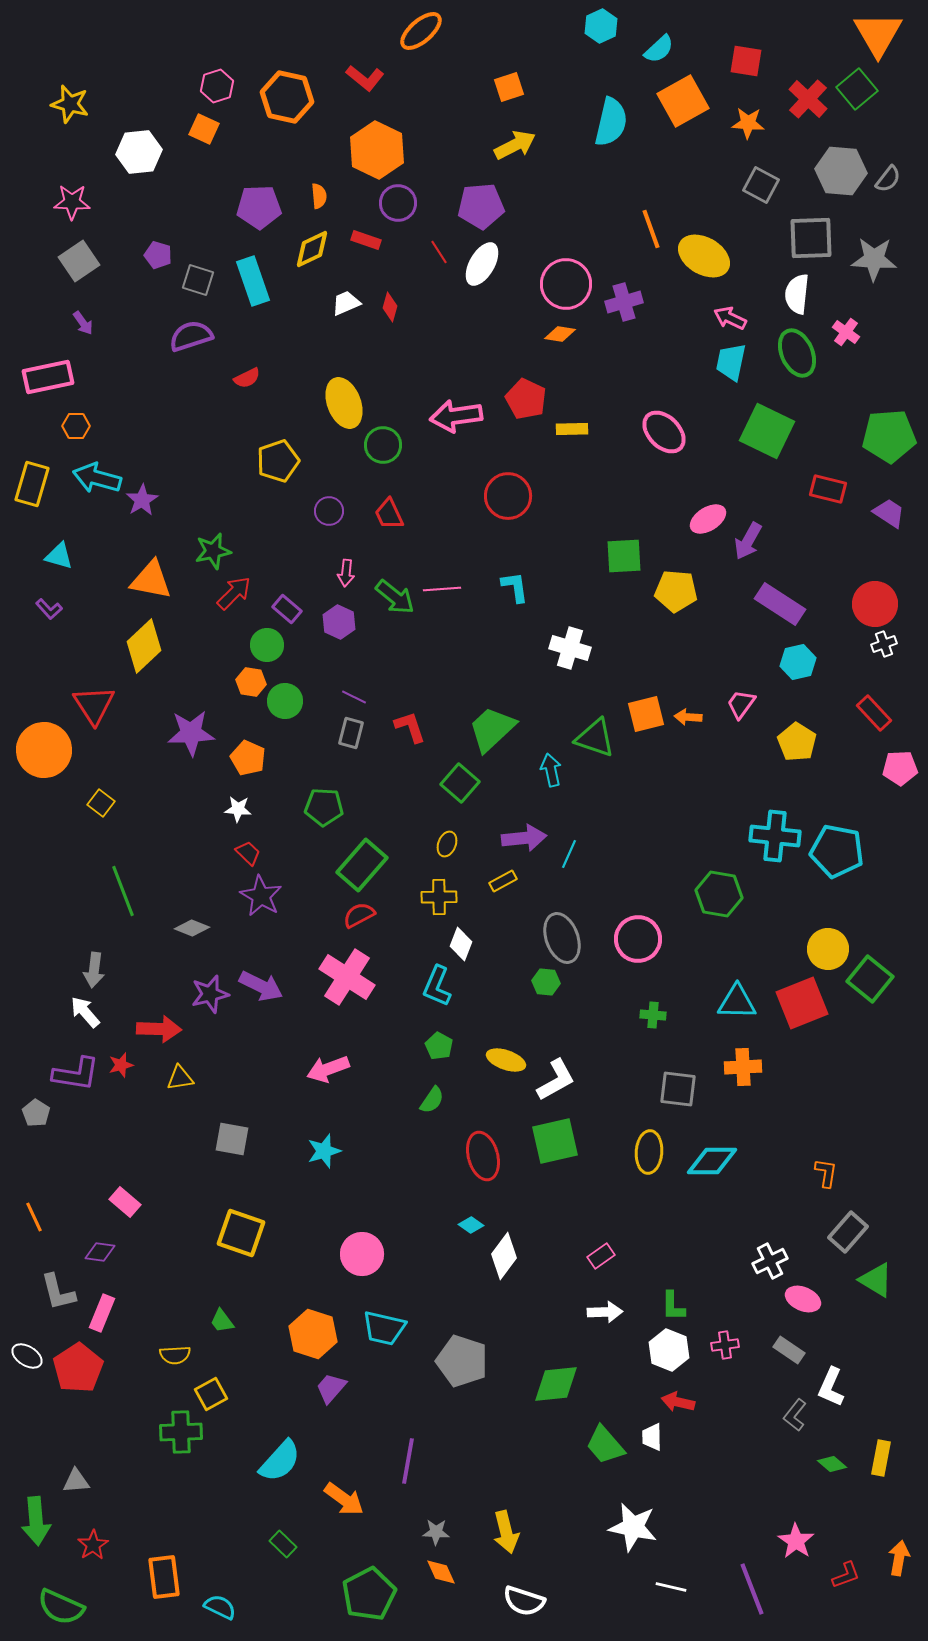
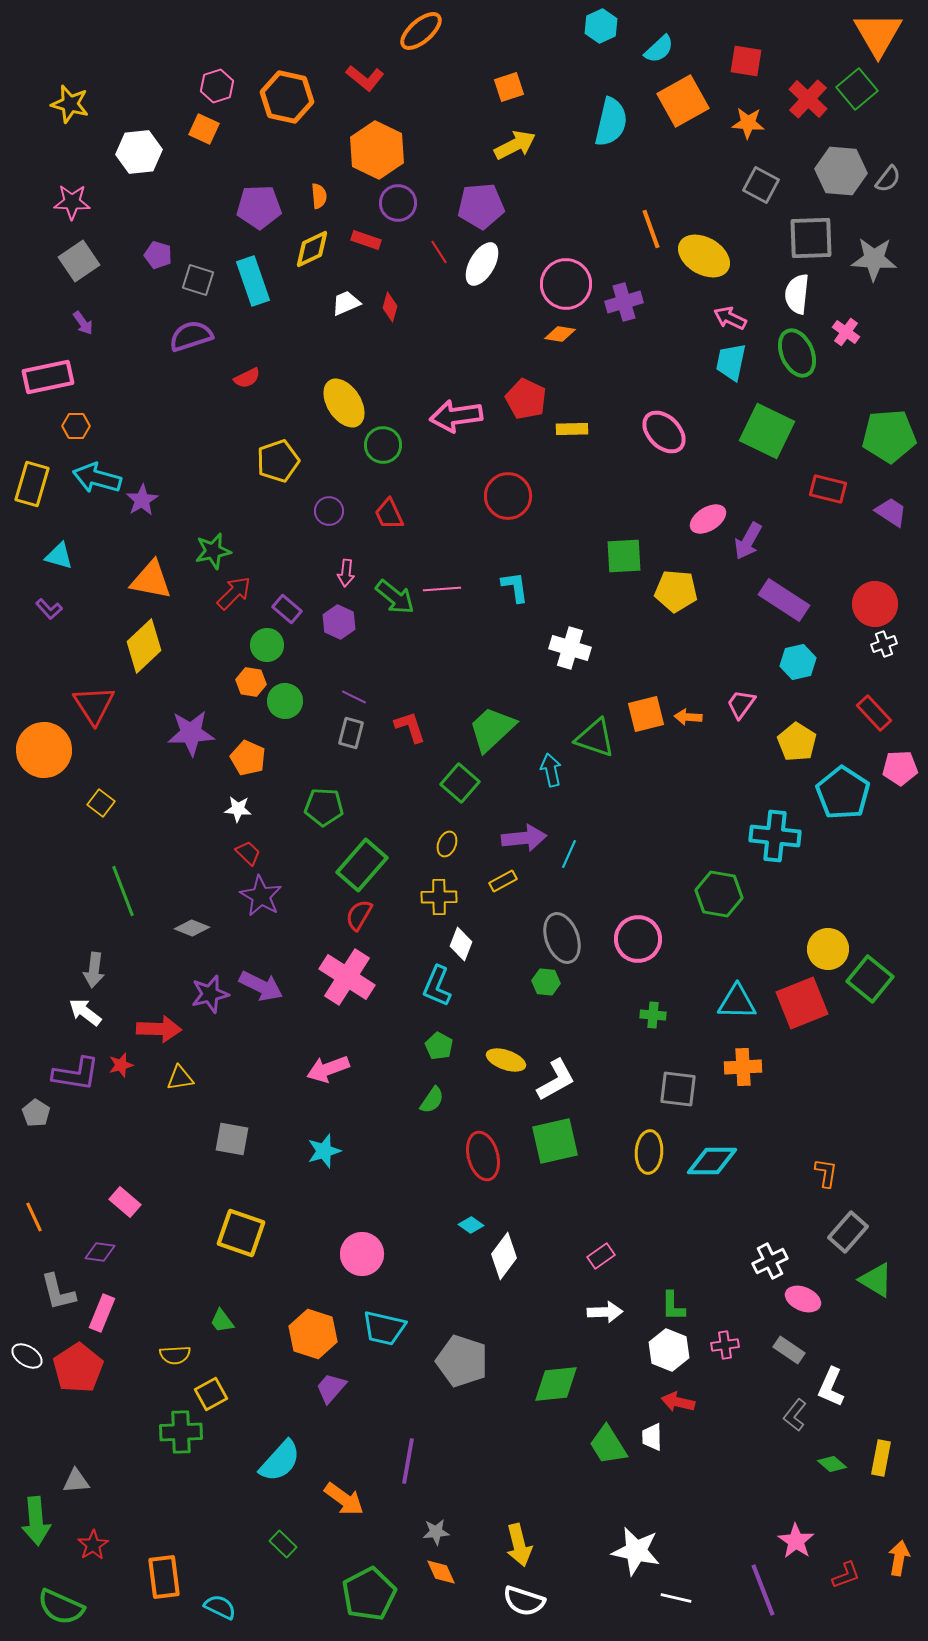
yellow ellipse at (344, 403): rotated 12 degrees counterclockwise
purple trapezoid at (889, 513): moved 2 px right, 1 px up
purple rectangle at (780, 604): moved 4 px right, 4 px up
cyan pentagon at (837, 851): moved 6 px right, 58 px up; rotated 22 degrees clockwise
red semicircle at (359, 915): rotated 32 degrees counterclockwise
white arrow at (85, 1012): rotated 12 degrees counterclockwise
green trapezoid at (605, 1445): moved 3 px right; rotated 9 degrees clockwise
white star at (633, 1527): moved 3 px right, 24 px down
gray star at (436, 1532): rotated 8 degrees counterclockwise
yellow arrow at (506, 1532): moved 13 px right, 13 px down
white line at (671, 1587): moved 5 px right, 11 px down
purple line at (752, 1589): moved 11 px right, 1 px down
